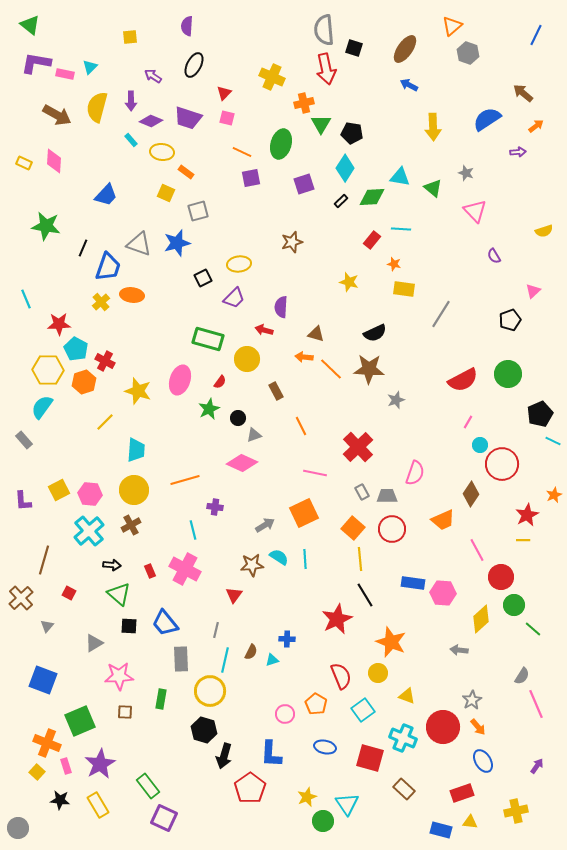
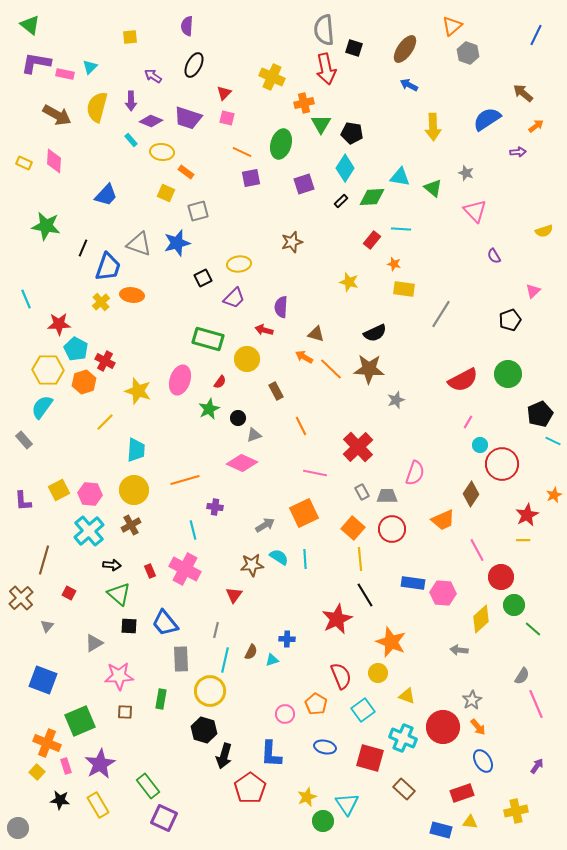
orange arrow at (304, 357): rotated 24 degrees clockwise
